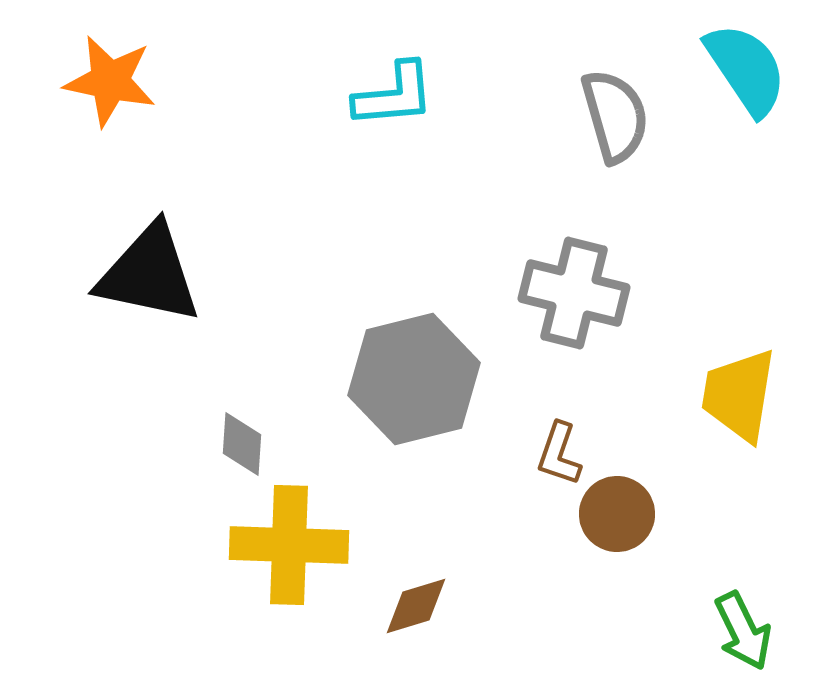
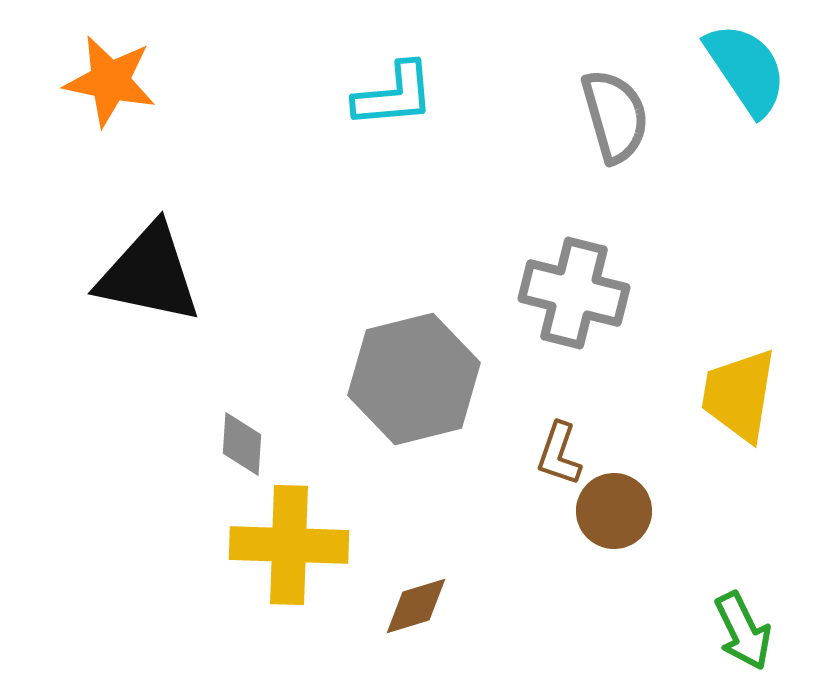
brown circle: moved 3 px left, 3 px up
